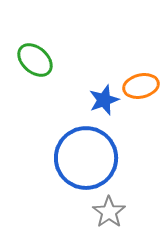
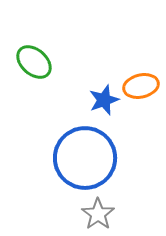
green ellipse: moved 1 px left, 2 px down
blue circle: moved 1 px left
gray star: moved 11 px left, 2 px down
